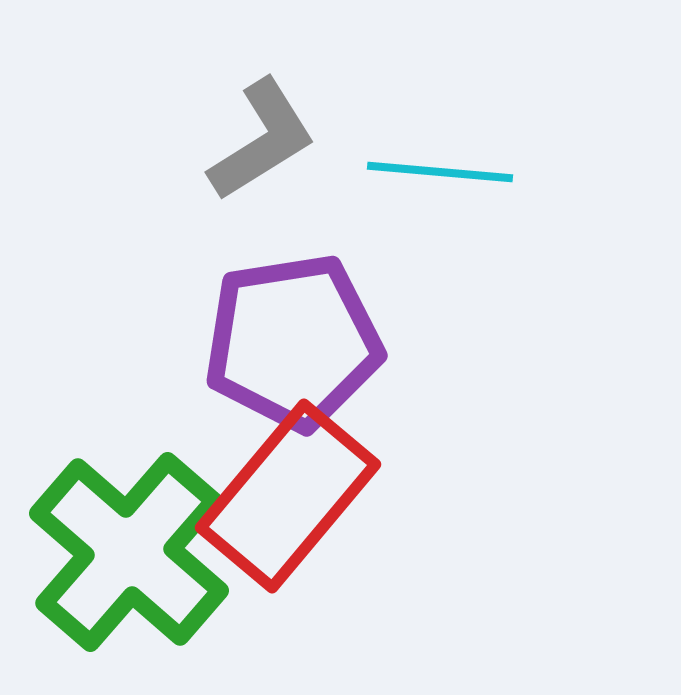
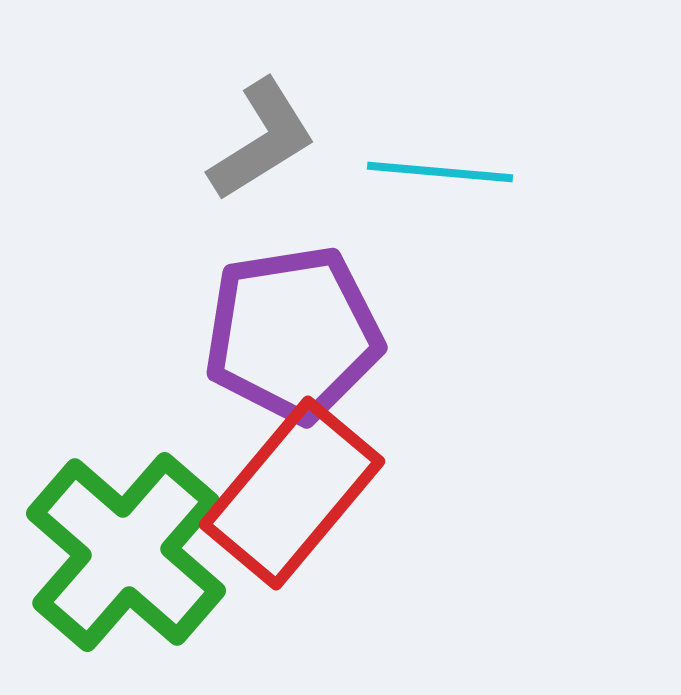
purple pentagon: moved 8 px up
red rectangle: moved 4 px right, 3 px up
green cross: moved 3 px left
